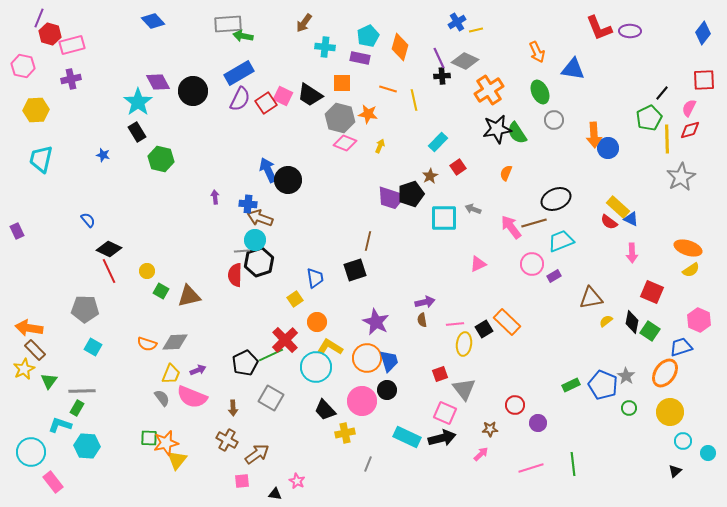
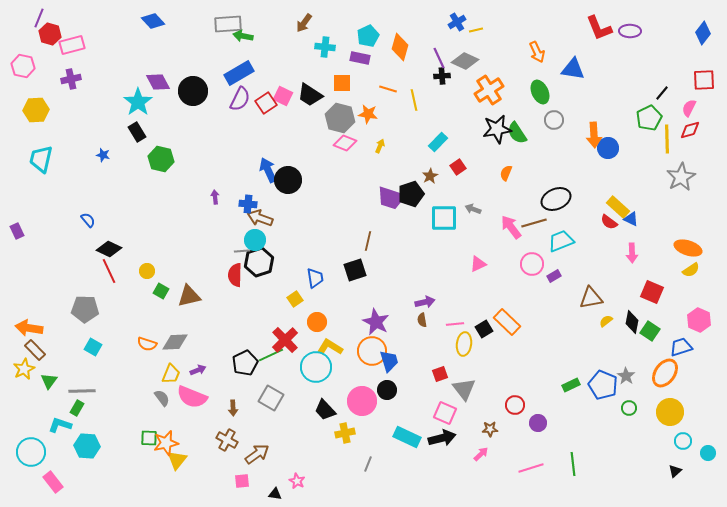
orange circle at (367, 358): moved 5 px right, 7 px up
